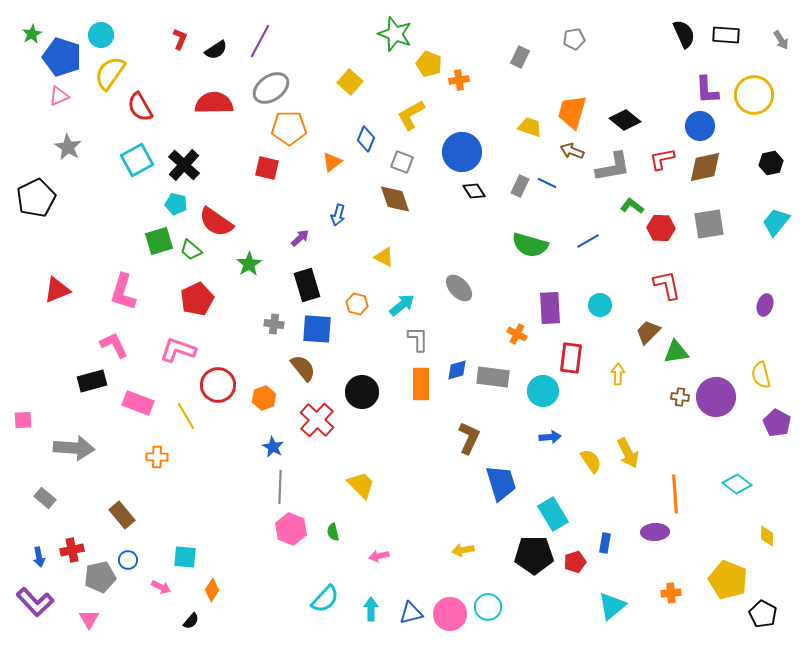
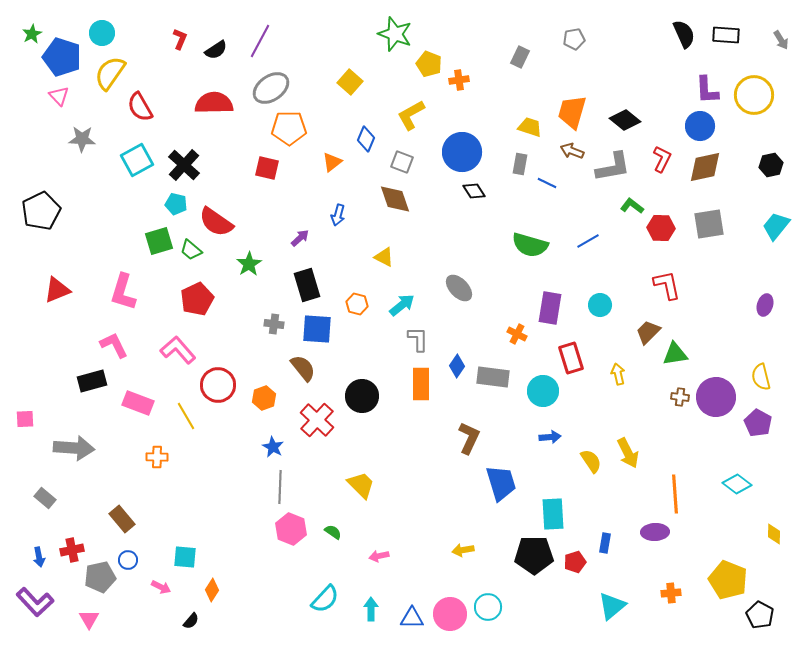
cyan circle at (101, 35): moved 1 px right, 2 px up
pink triangle at (59, 96): rotated 50 degrees counterclockwise
gray star at (68, 147): moved 14 px right, 8 px up; rotated 28 degrees counterclockwise
red L-shape at (662, 159): rotated 128 degrees clockwise
black hexagon at (771, 163): moved 2 px down
gray rectangle at (520, 186): moved 22 px up; rotated 15 degrees counterclockwise
black pentagon at (36, 198): moved 5 px right, 13 px down
cyan trapezoid at (776, 222): moved 4 px down
purple rectangle at (550, 308): rotated 12 degrees clockwise
pink L-shape at (178, 350): rotated 30 degrees clockwise
green triangle at (676, 352): moved 1 px left, 2 px down
red rectangle at (571, 358): rotated 24 degrees counterclockwise
blue diamond at (457, 370): moved 4 px up; rotated 40 degrees counterclockwise
yellow arrow at (618, 374): rotated 15 degrees counterclockwise
yellow semicircle at (761, 375): moved 2 px down
black circle at (362, 392): moved 4 px down
pink square at (23, 420): moved 2 px right, 1 px up
purple pentagon at (777, 423): moved 19 px left
cyan rectangle at (553, 514): rotated 28 degrees clockwise
brown rectangle at (122, 515): moved 4 px down
green semicircle at (333, 532): rotated 138 degrees clockwise
yellow diamond at (767, 536): moved 7 px right, 2 px up
blue triangle at (411, 613): moved 1 px right, 5 px down; rotated 15 degrees clockwise
black pentagon at (763, 614): moved 3 px left, 1 px down
